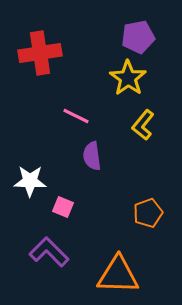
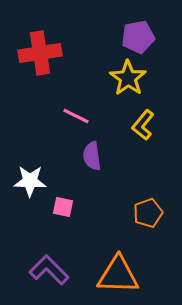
pink square: rotated 10 degrees counterclockwise
purple L-shape: moved 18 px down
